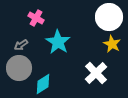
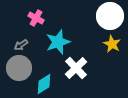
white circle: moved 1 px right, 1 px up
cyan star: rotated 20 degrees clockwise
white cross: moved 20 px left, 5 px up
cyan diamond: moved 1 px right
